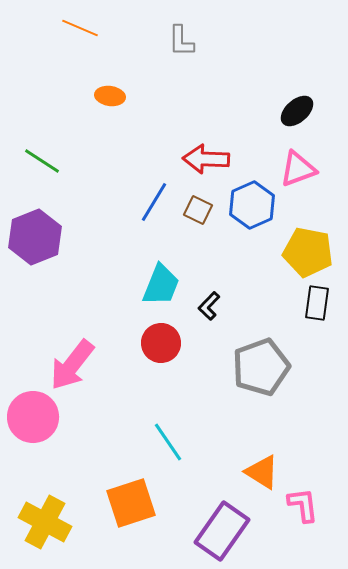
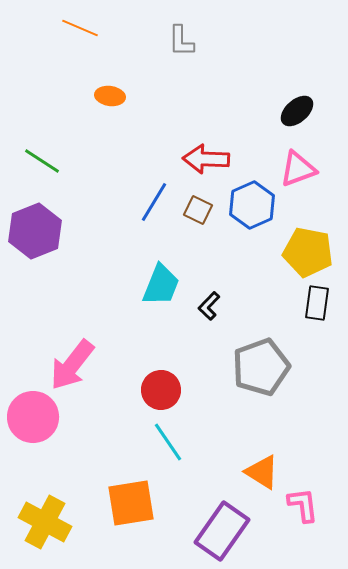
purple hexagon: moved 6 px up
red circle: moved 47 px down
orange square: rotated 9 degrees clockwise
